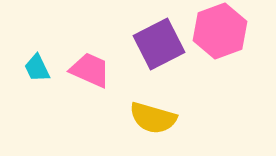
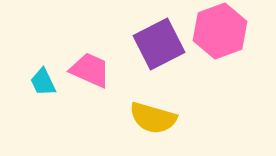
cyan trapezoid: moved 6 px right, 14 px down
